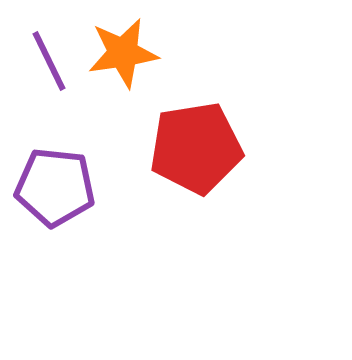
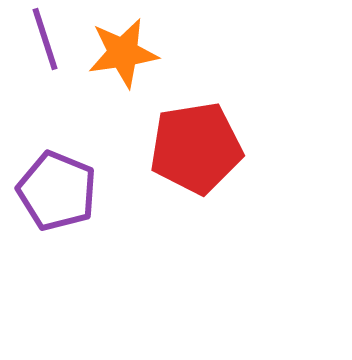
purple line: moved 4 px left, 22 px up; rotated 8 degrees clockwise
purple pentagon: moved 2 px right, 4 px down; rotated 16 degrees clockwise
